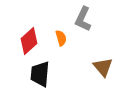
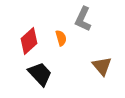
brown triangle: moved 1 px left, 1 px up
black trapezoid: rotated 132 degrees clockwise
